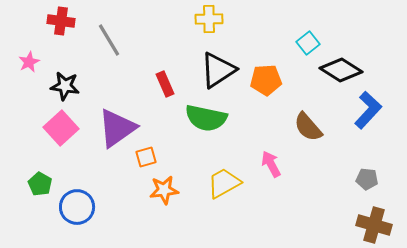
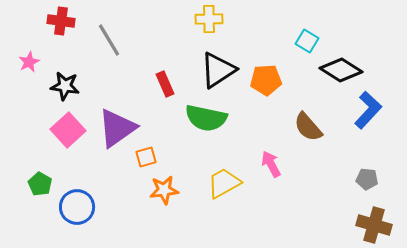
cyan square: moved 1 px left, 2 px up; rotated 20 degrees counterclockwise
pink square: moved 7 px right, 2 px down
